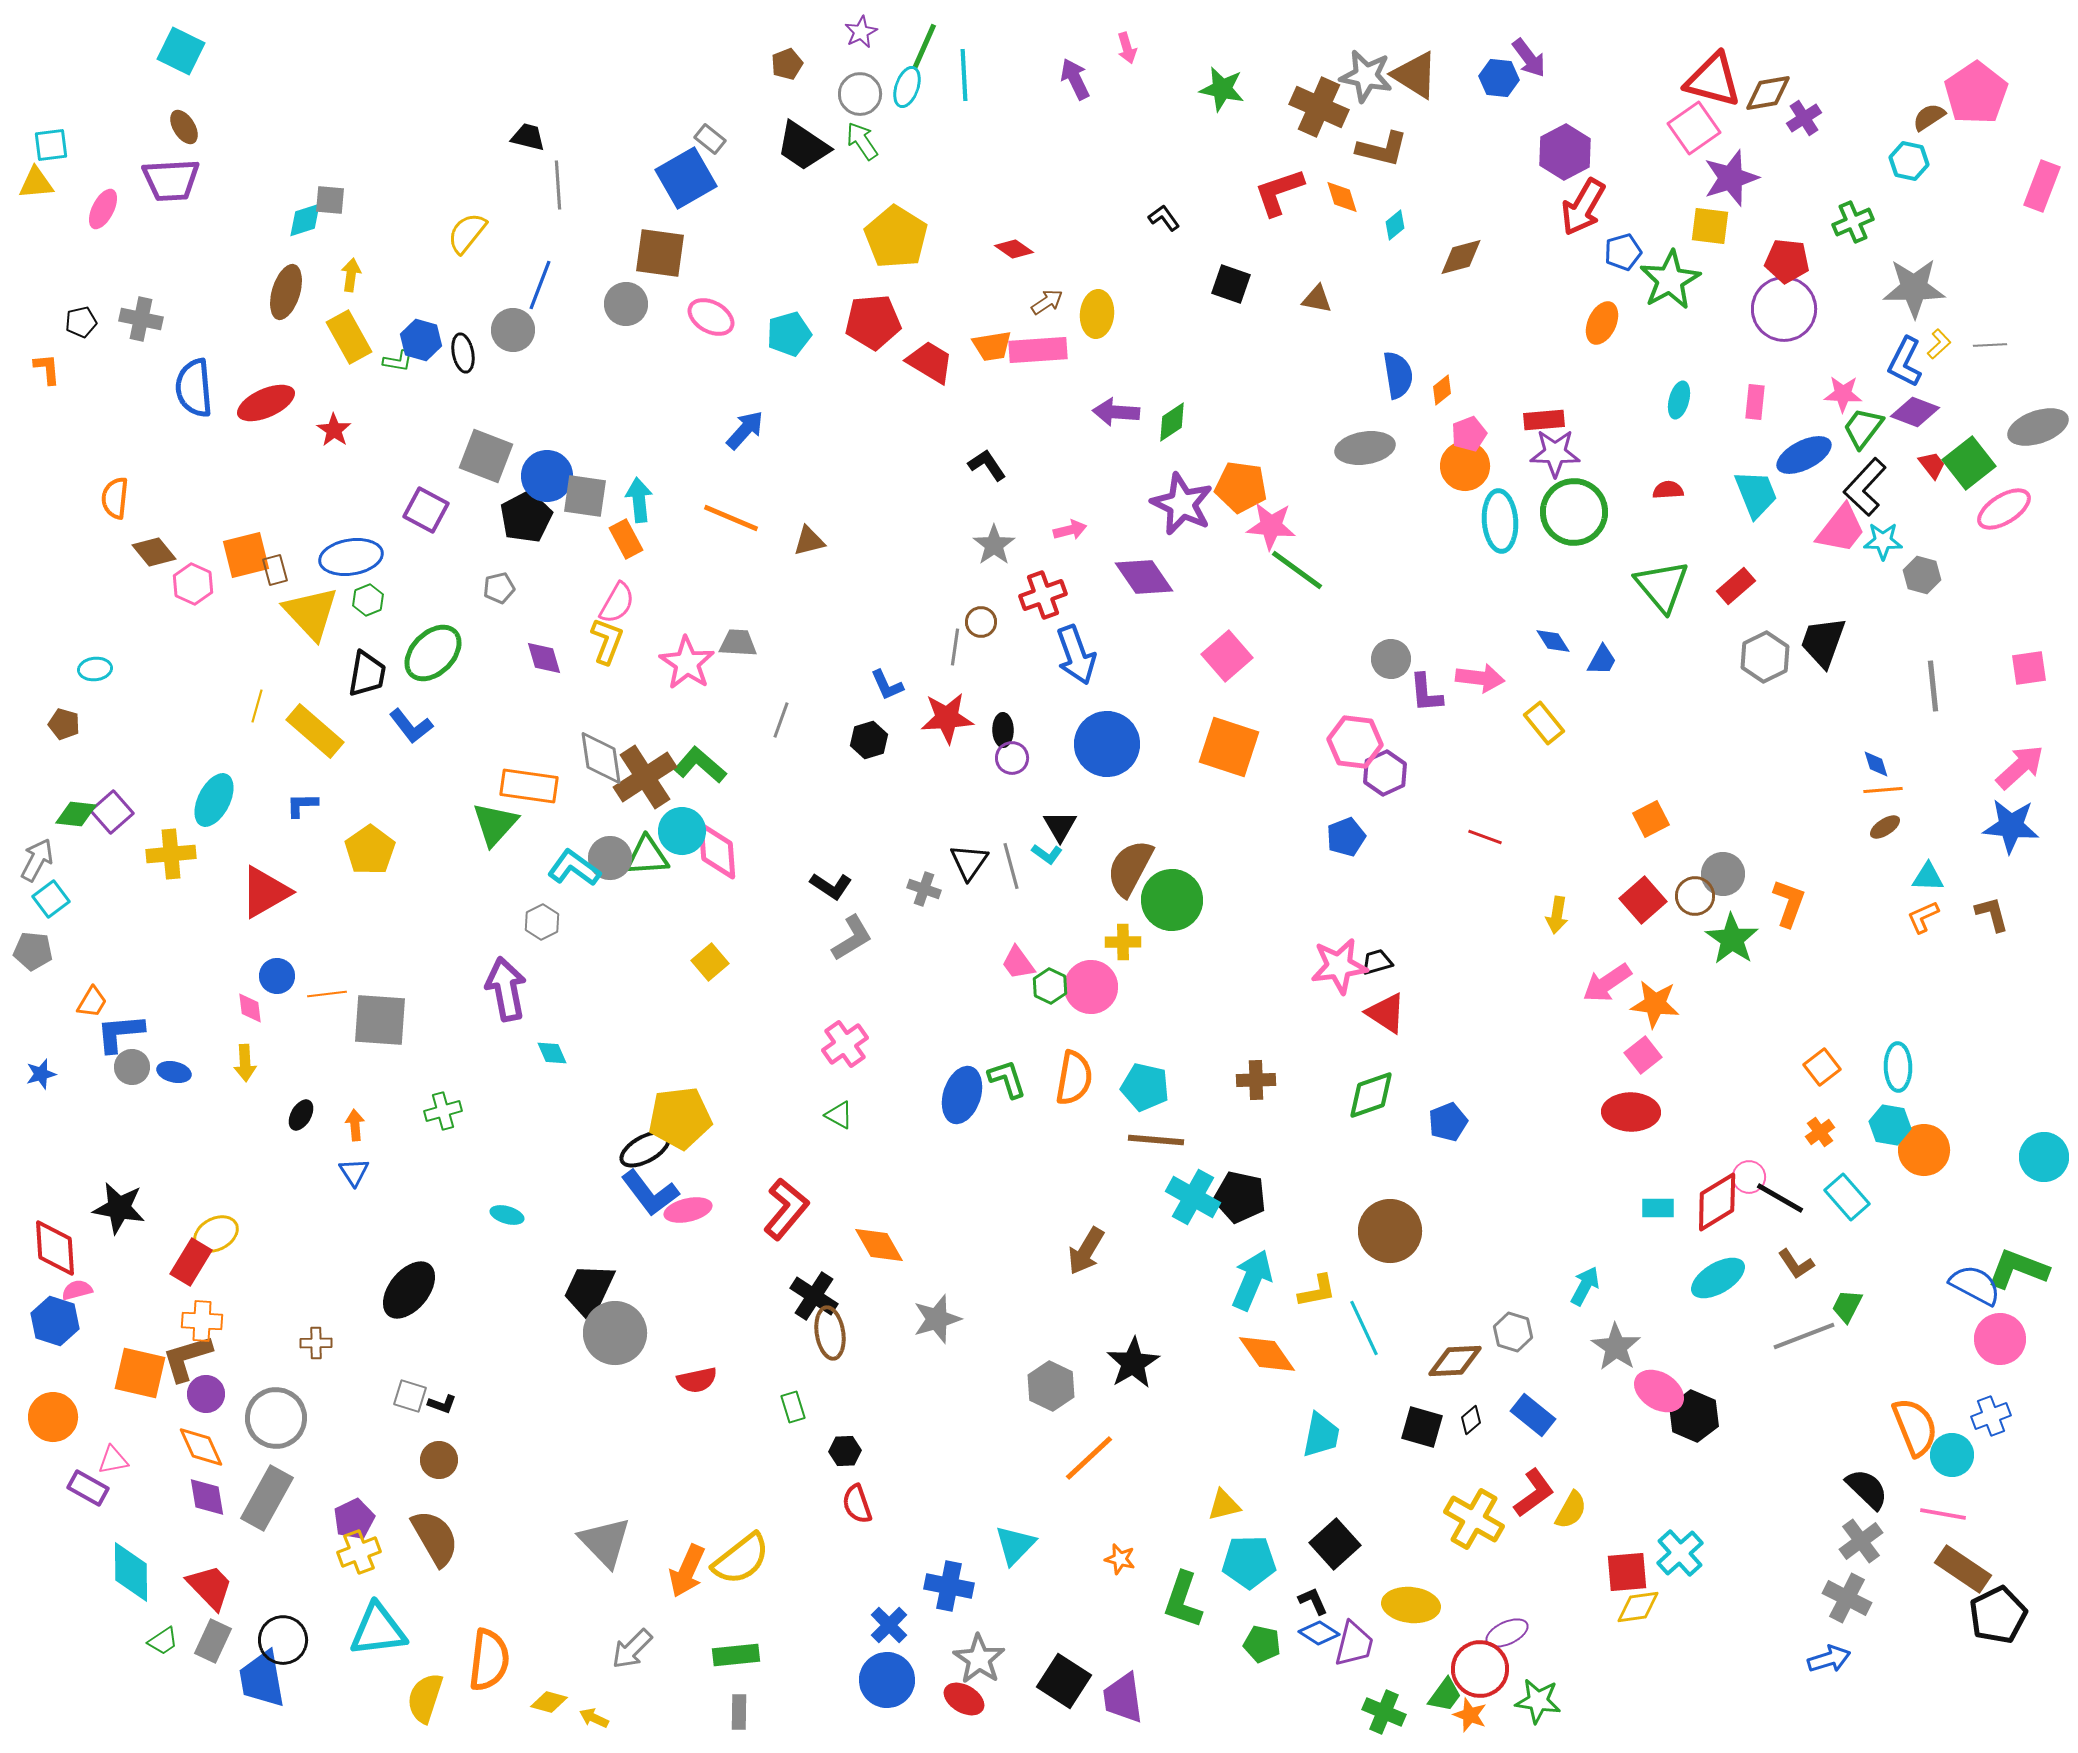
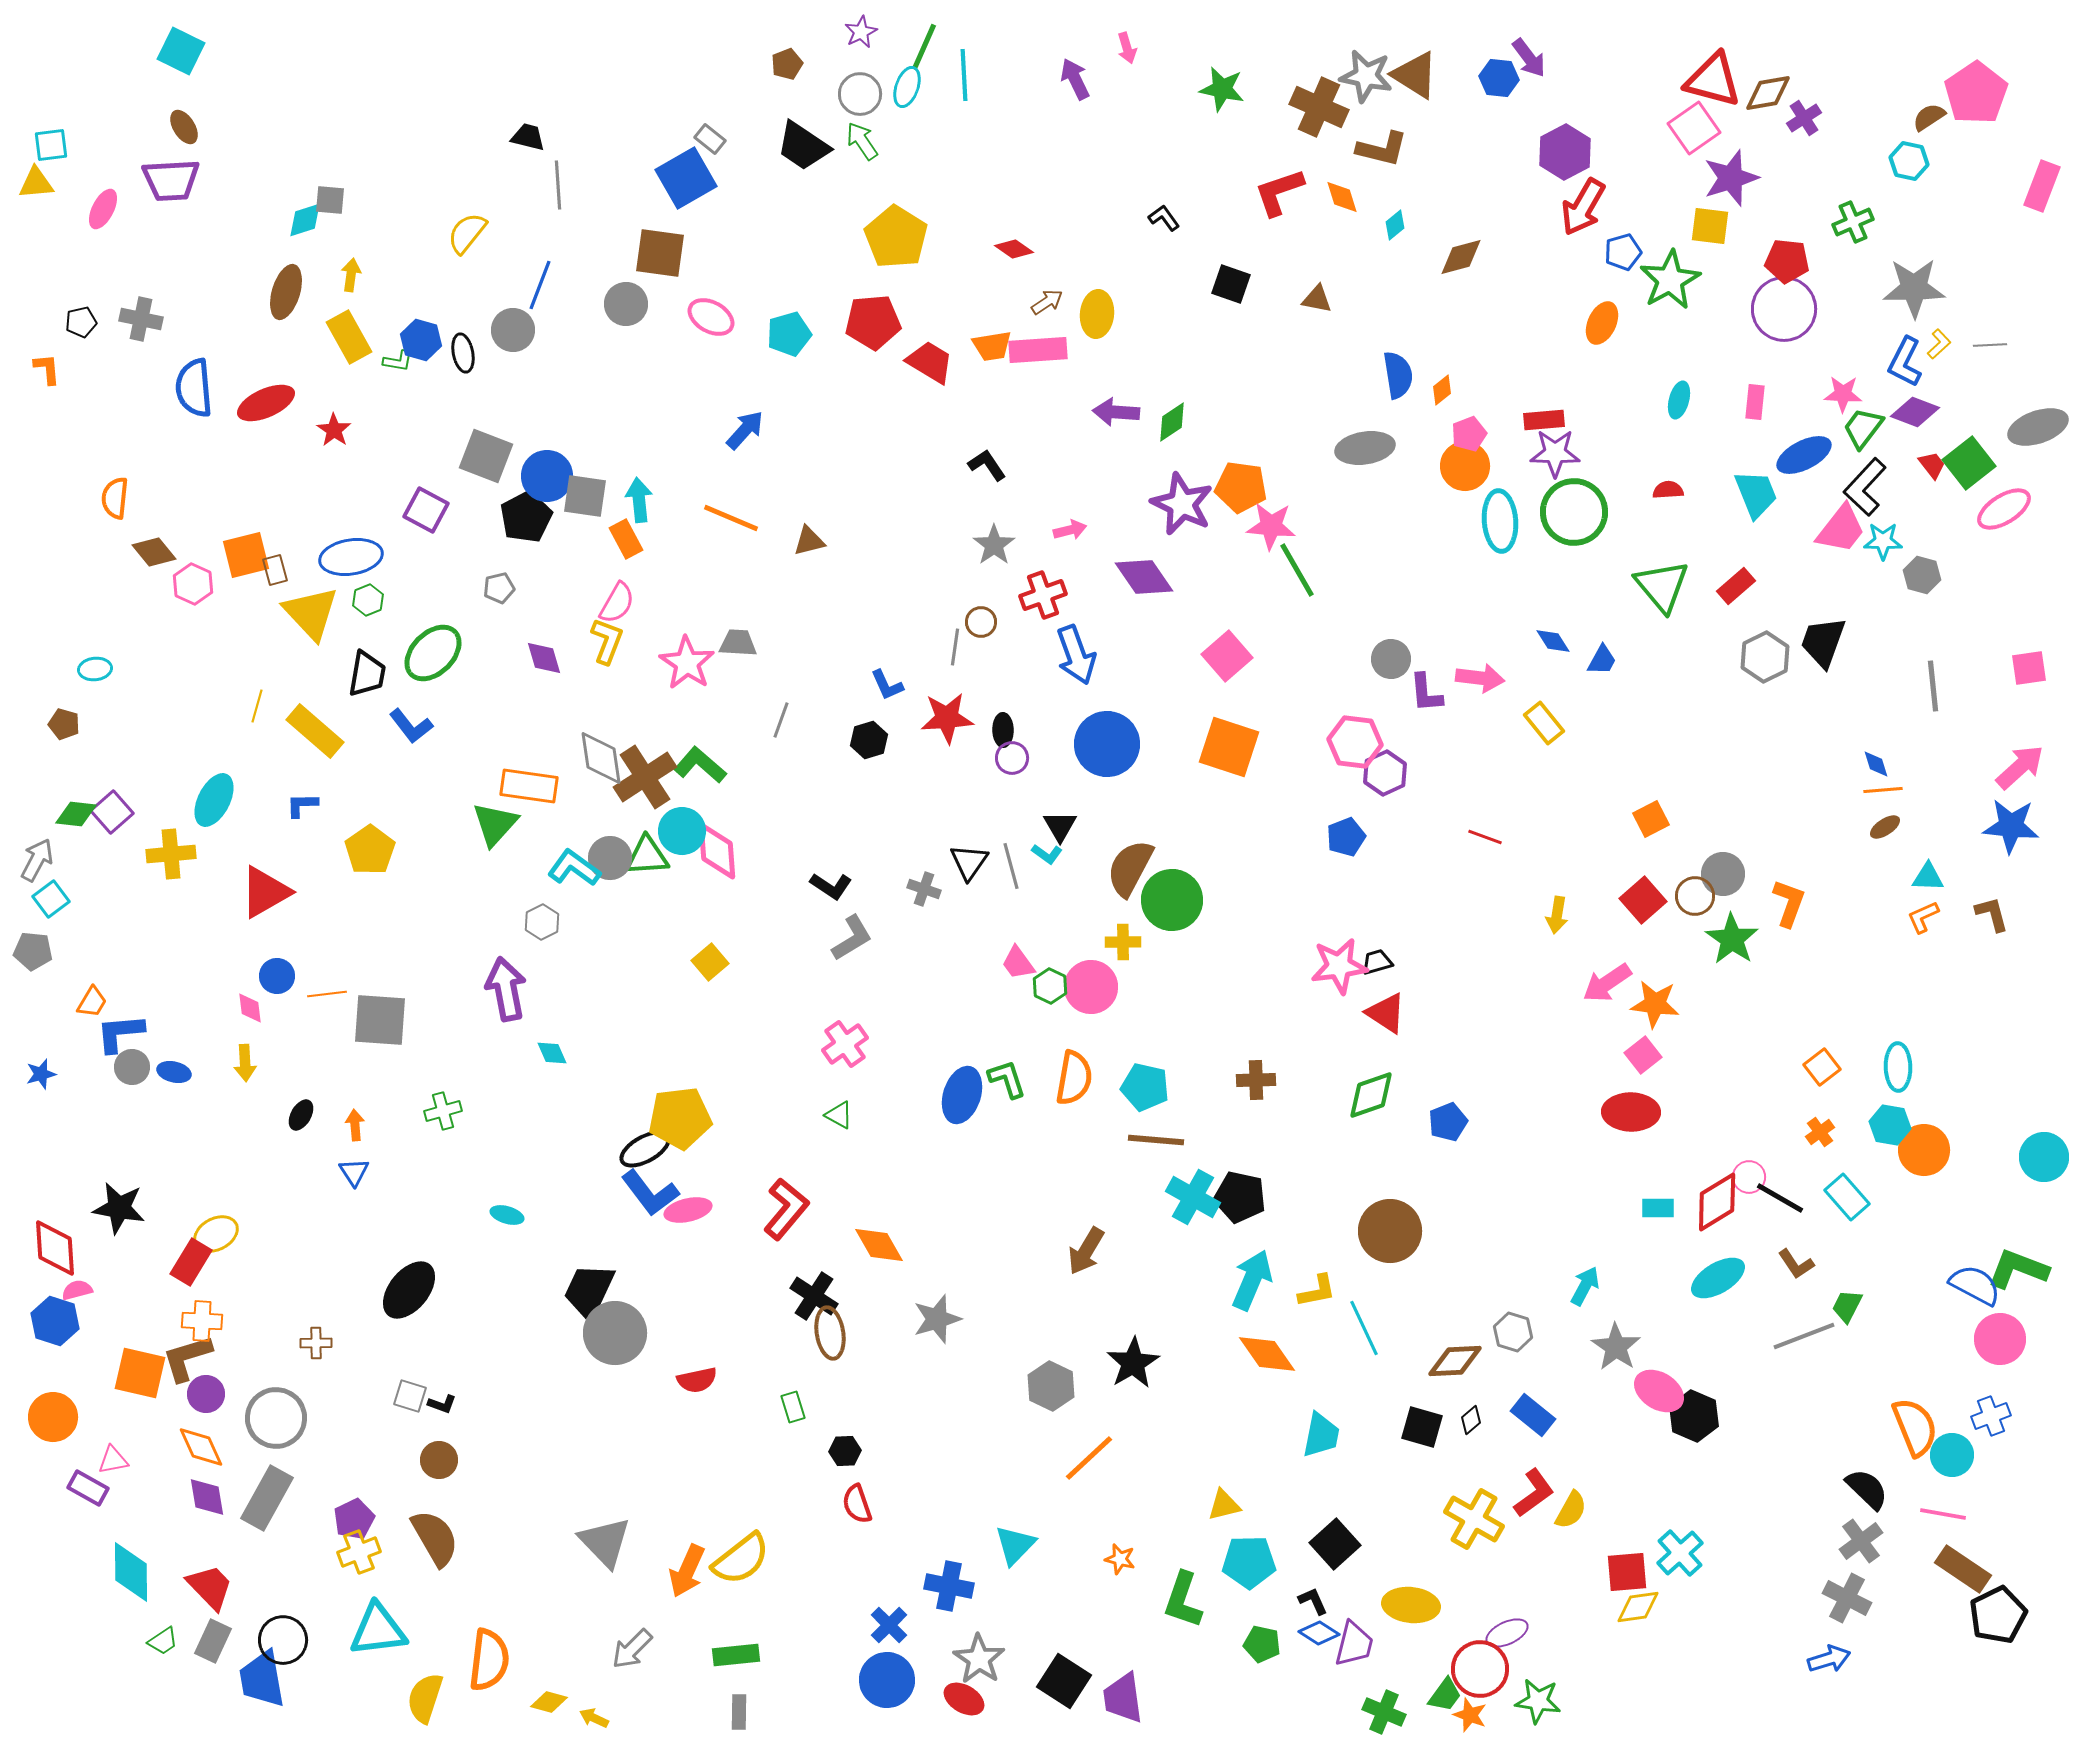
green line at (1297, 570): rotated 24 degrees clockwise
